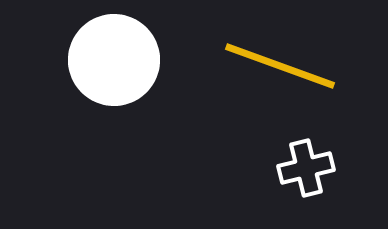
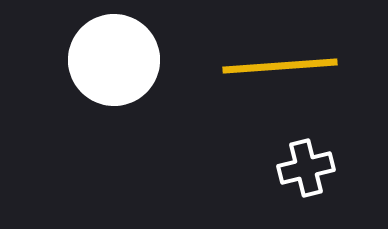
yellow line: rotated 24 degrees counterclockwise
